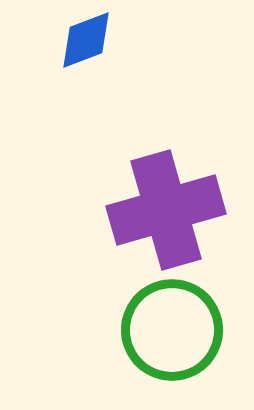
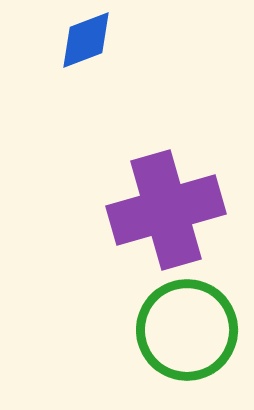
green circle: moved 15 px right
